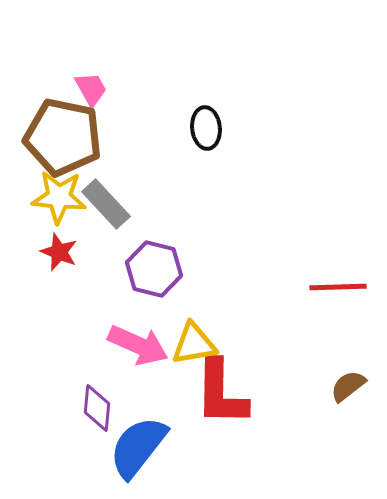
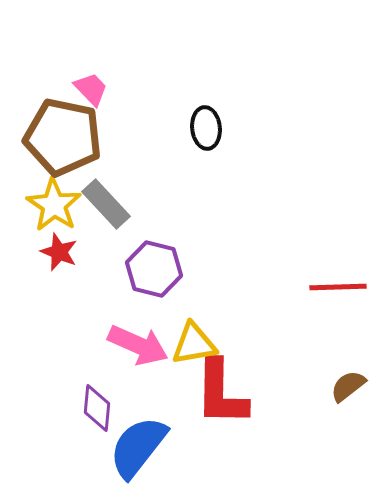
pink trapezoid: rotated 15 degrees counterclockwise
yellow star: moved 5 px left, 8 px down; rotated 28 degrees clockwise
